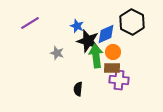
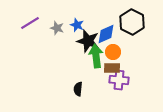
blue star: moved 1 px up
gray star: moved 25 px up
